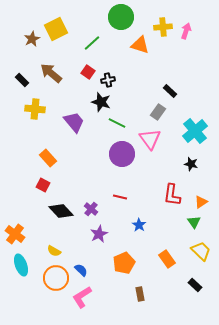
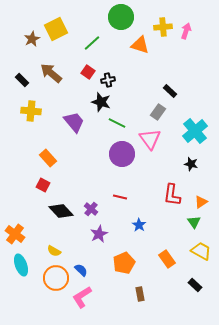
yellow cross at (35, 109): moved 4 px left, 2 px down
yellow trapezoid at (201, 251): rotated 15 degrees counterclockwise
